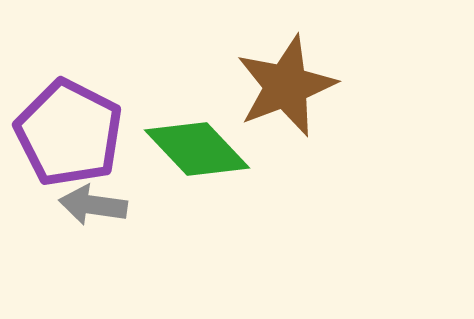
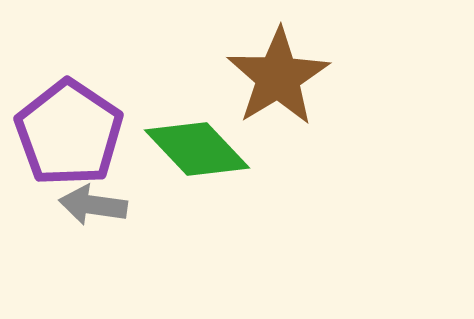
brown star: moved 8 px left, 9 px up; rotated 10 degrees counterclockwise
purple pentagon: rotated 7 degrees clockwise
